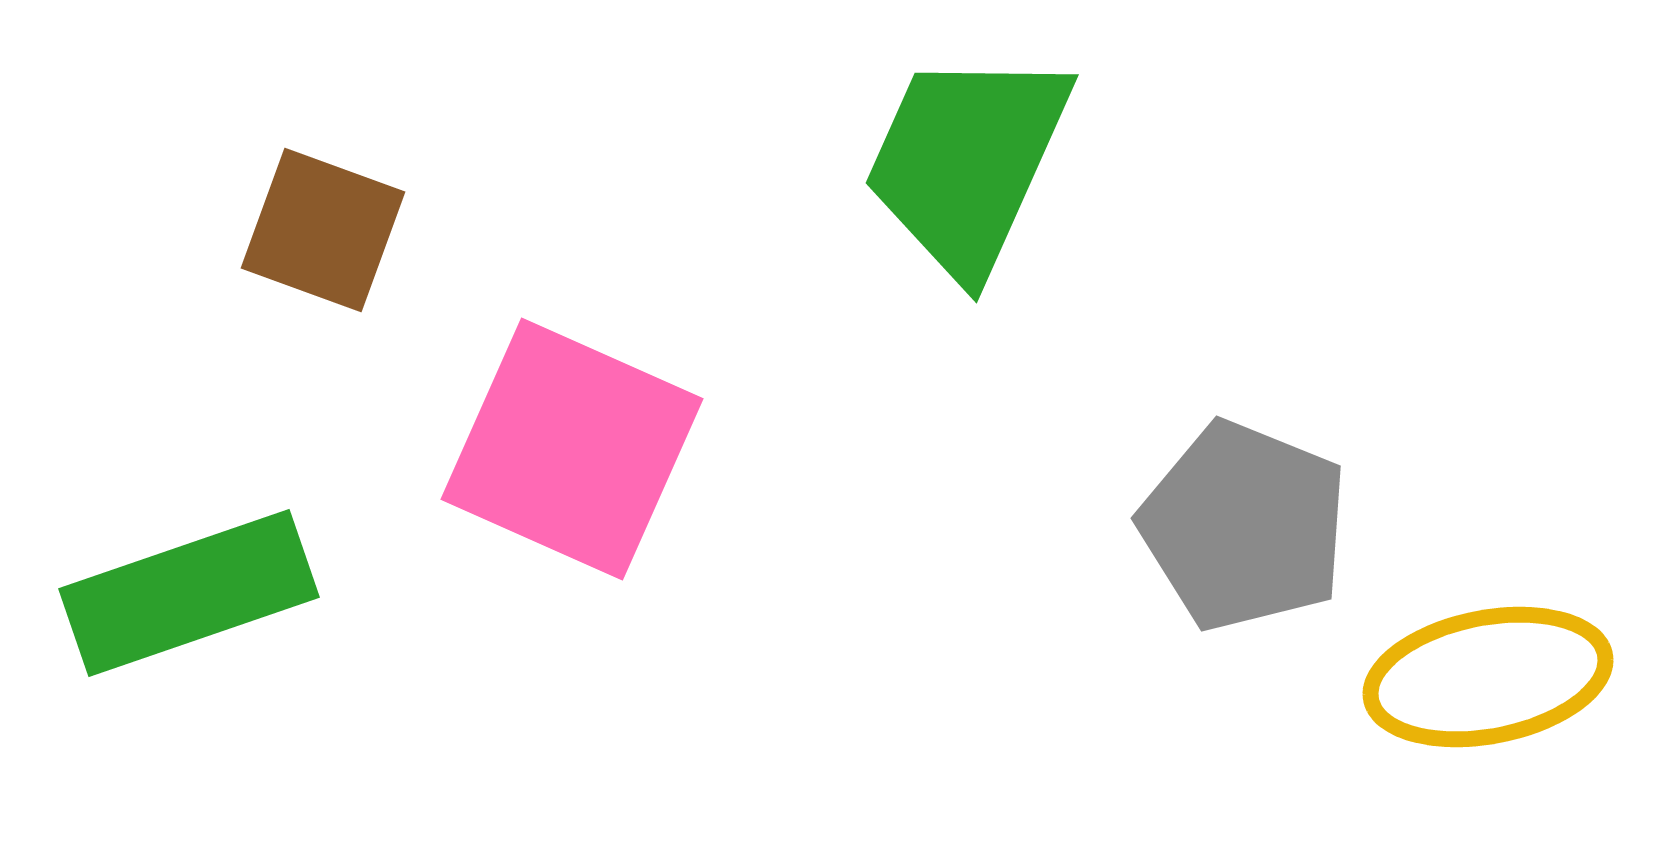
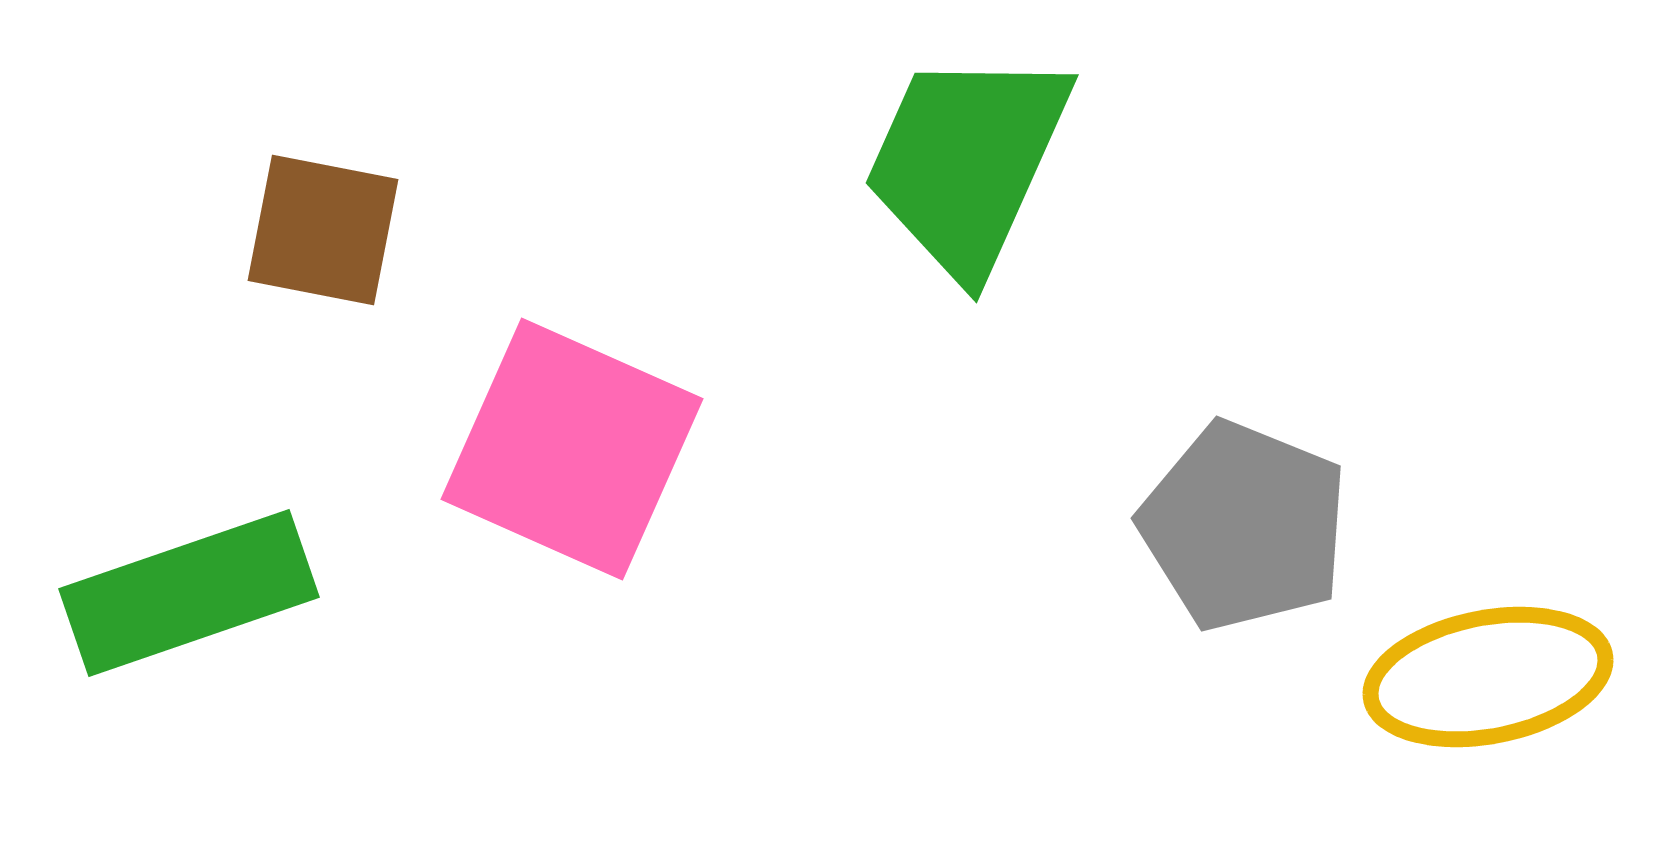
brown square: rotated 9 degrees counterclockwise
